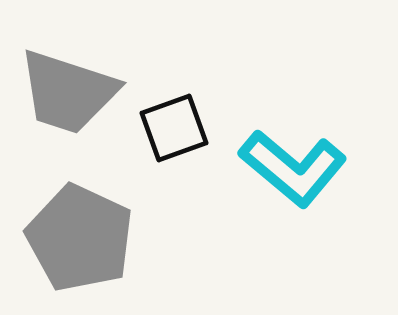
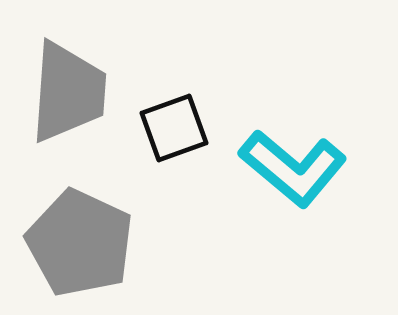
gray trapezoid: rotated 104 degrees counterclockwise
gray pentagon: moved 5 px down
